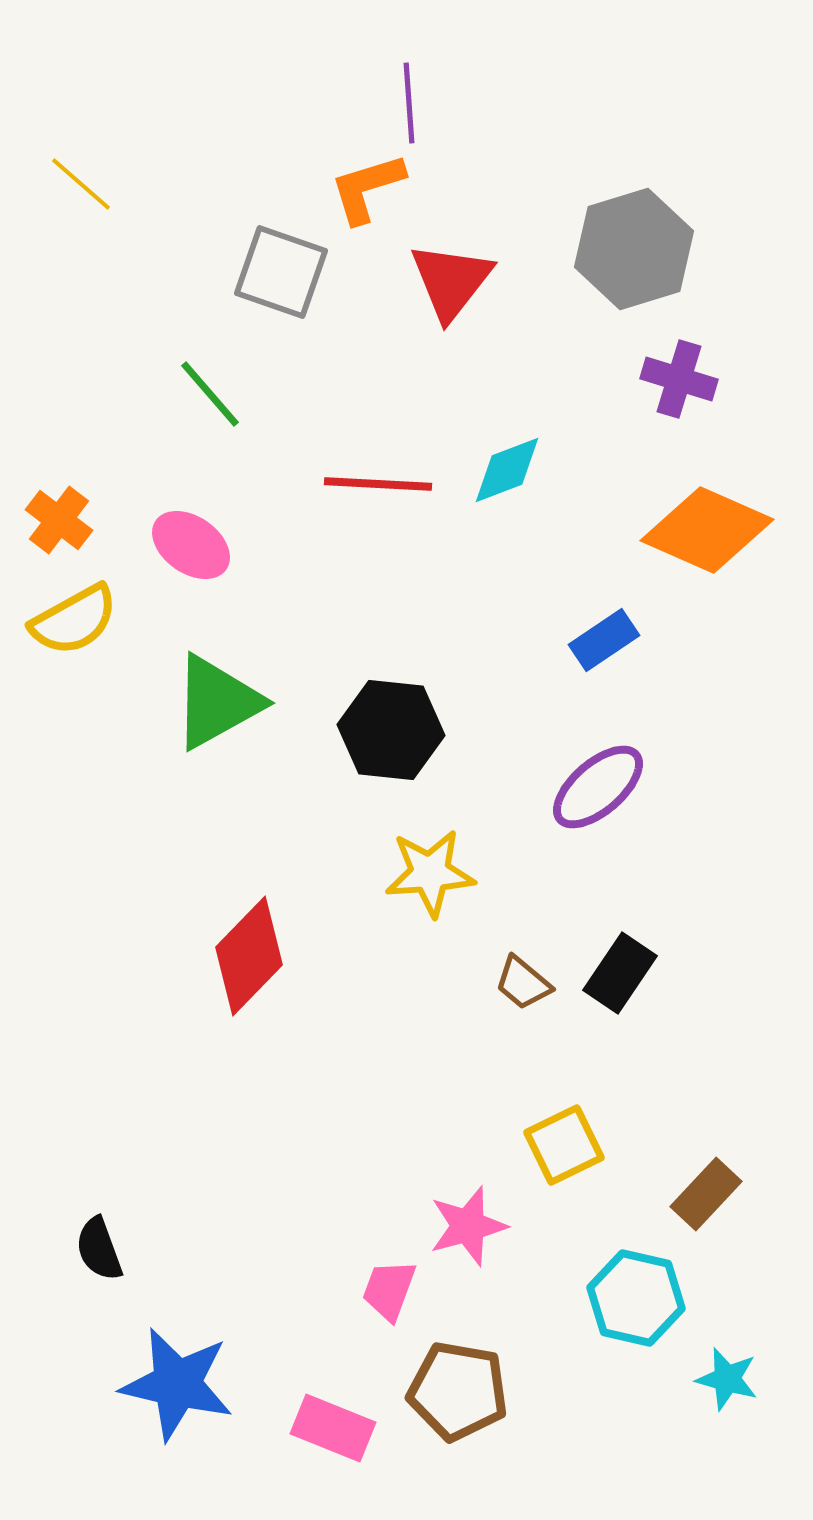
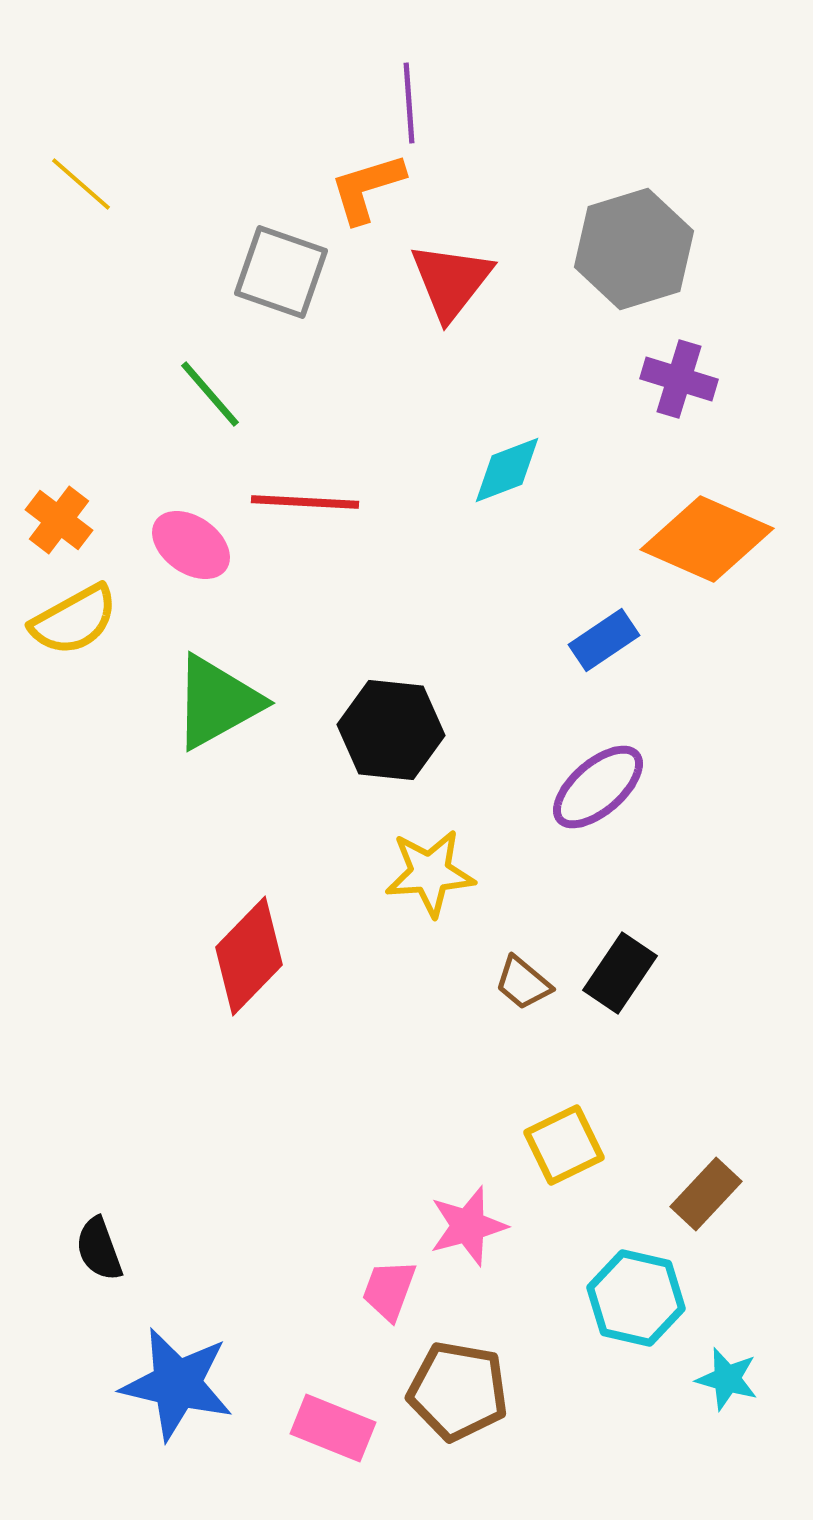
red line: moved 73 px left, 18 px down
orange diamond: moved 9 px down
